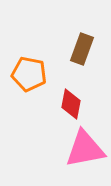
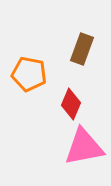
red diamond: rotated 12 degrees clockwise
pink triangle: moved 1 px left, 2 px up
